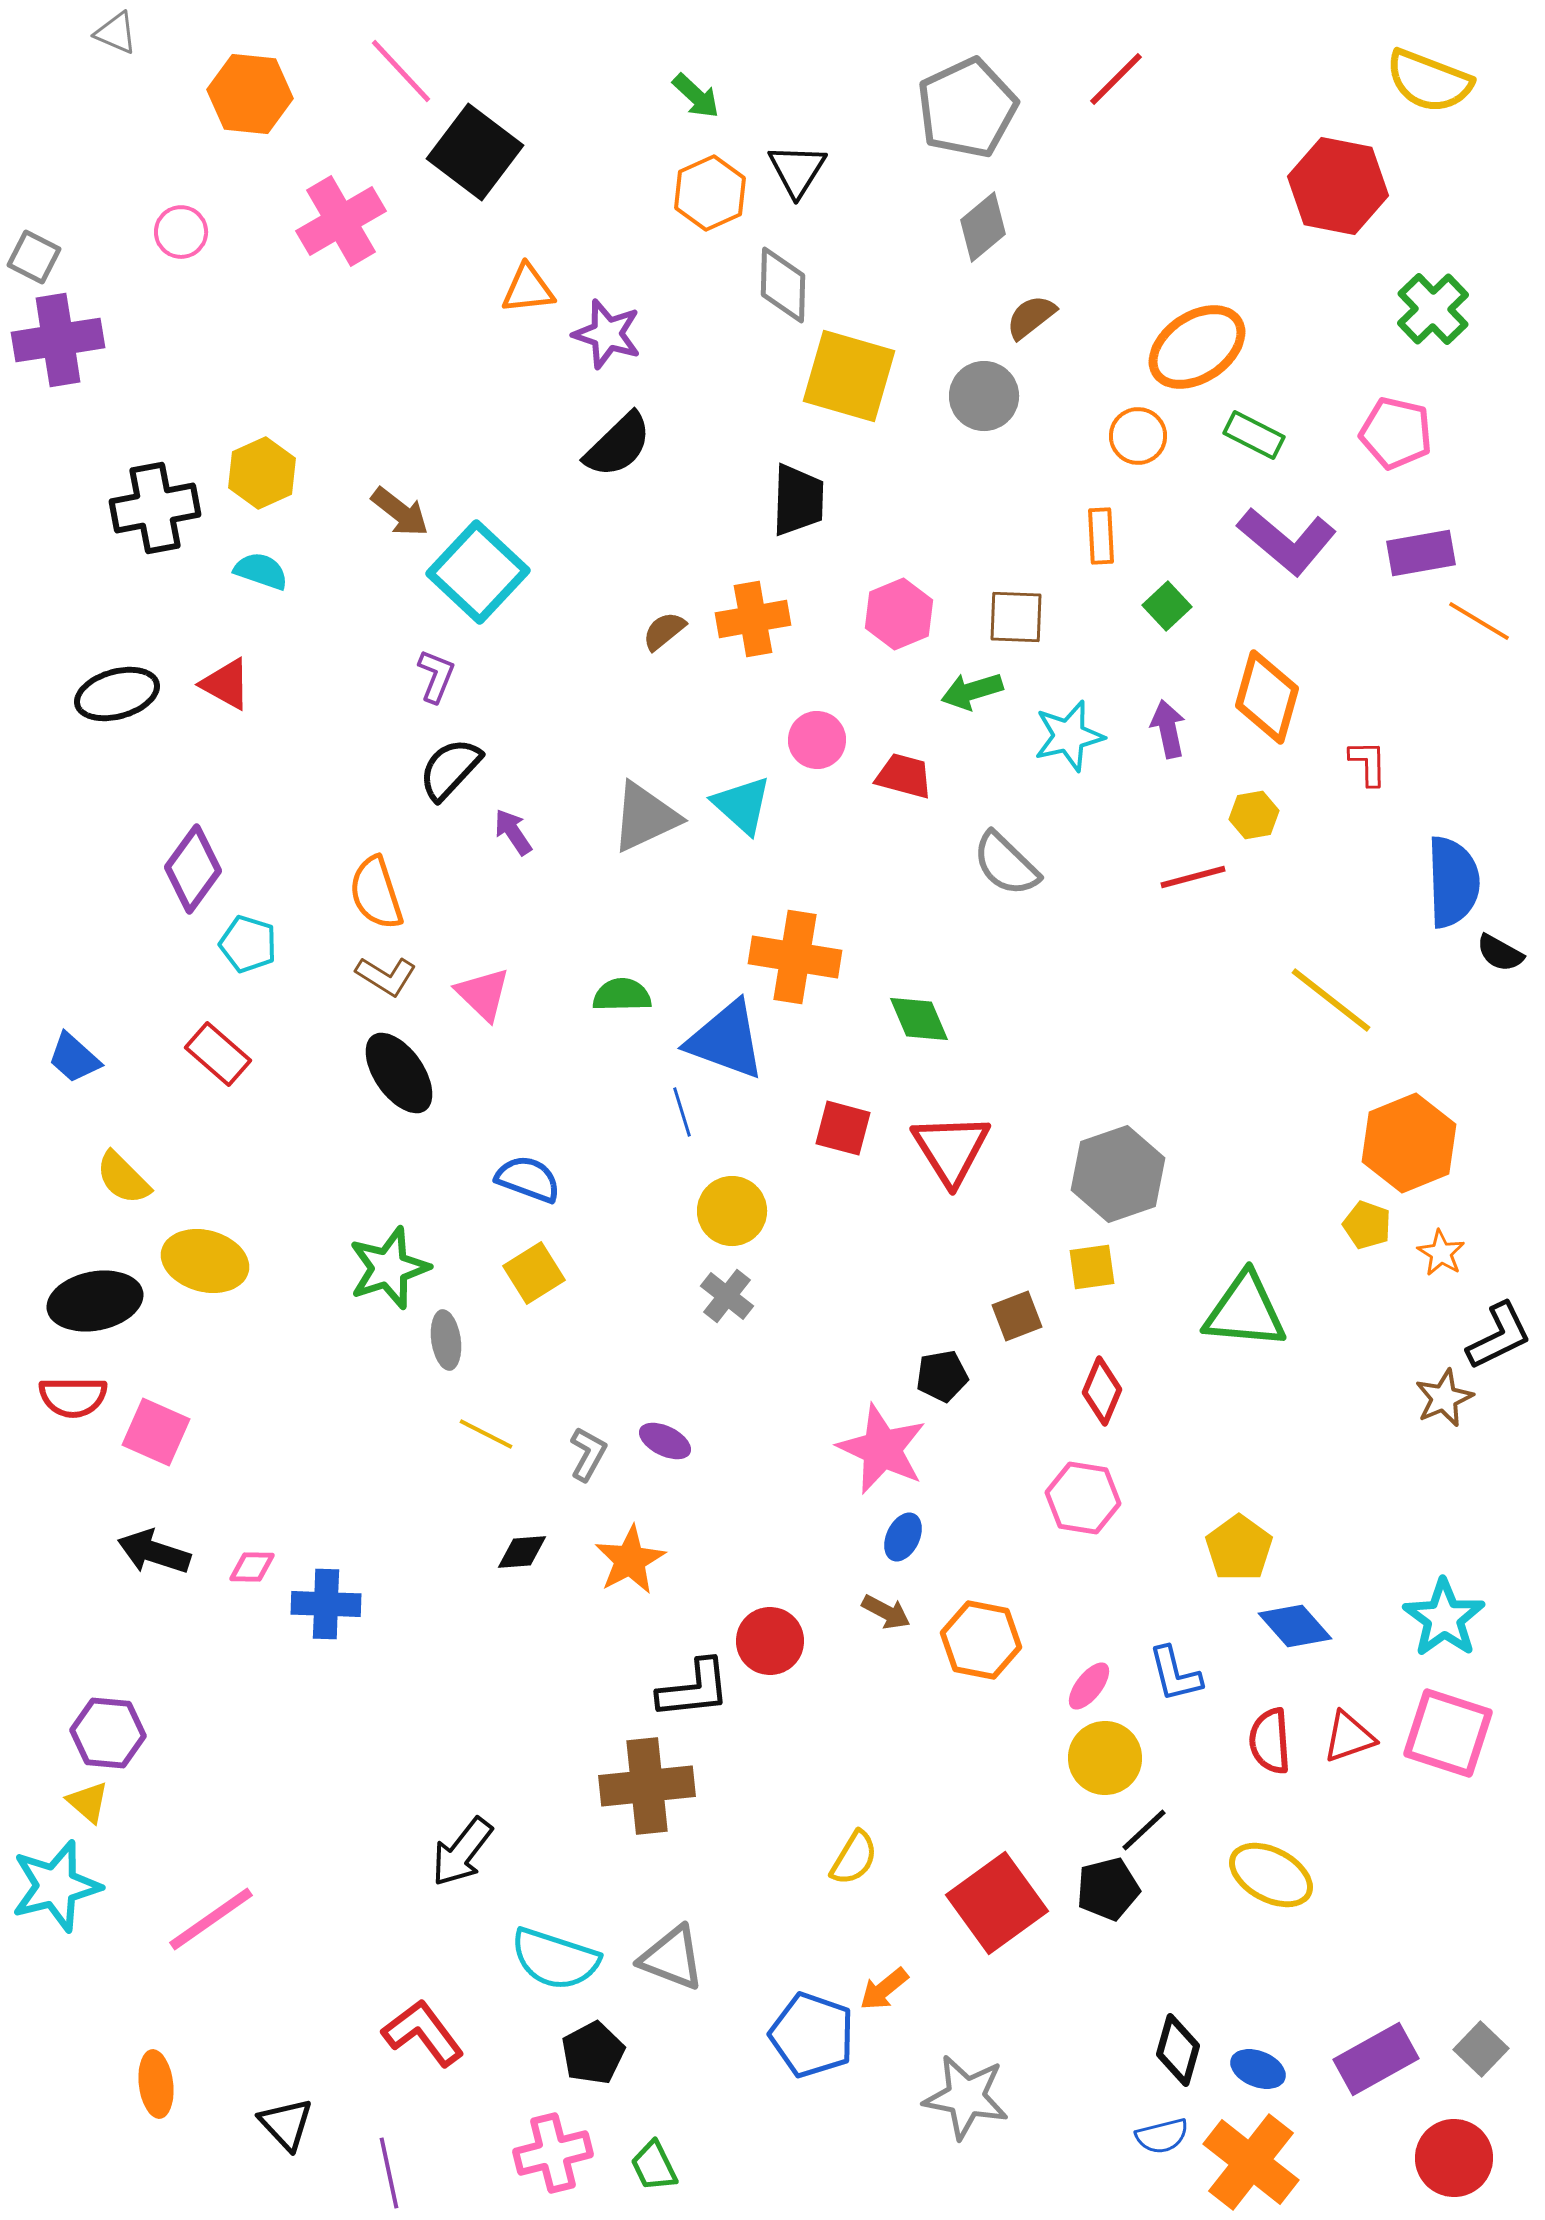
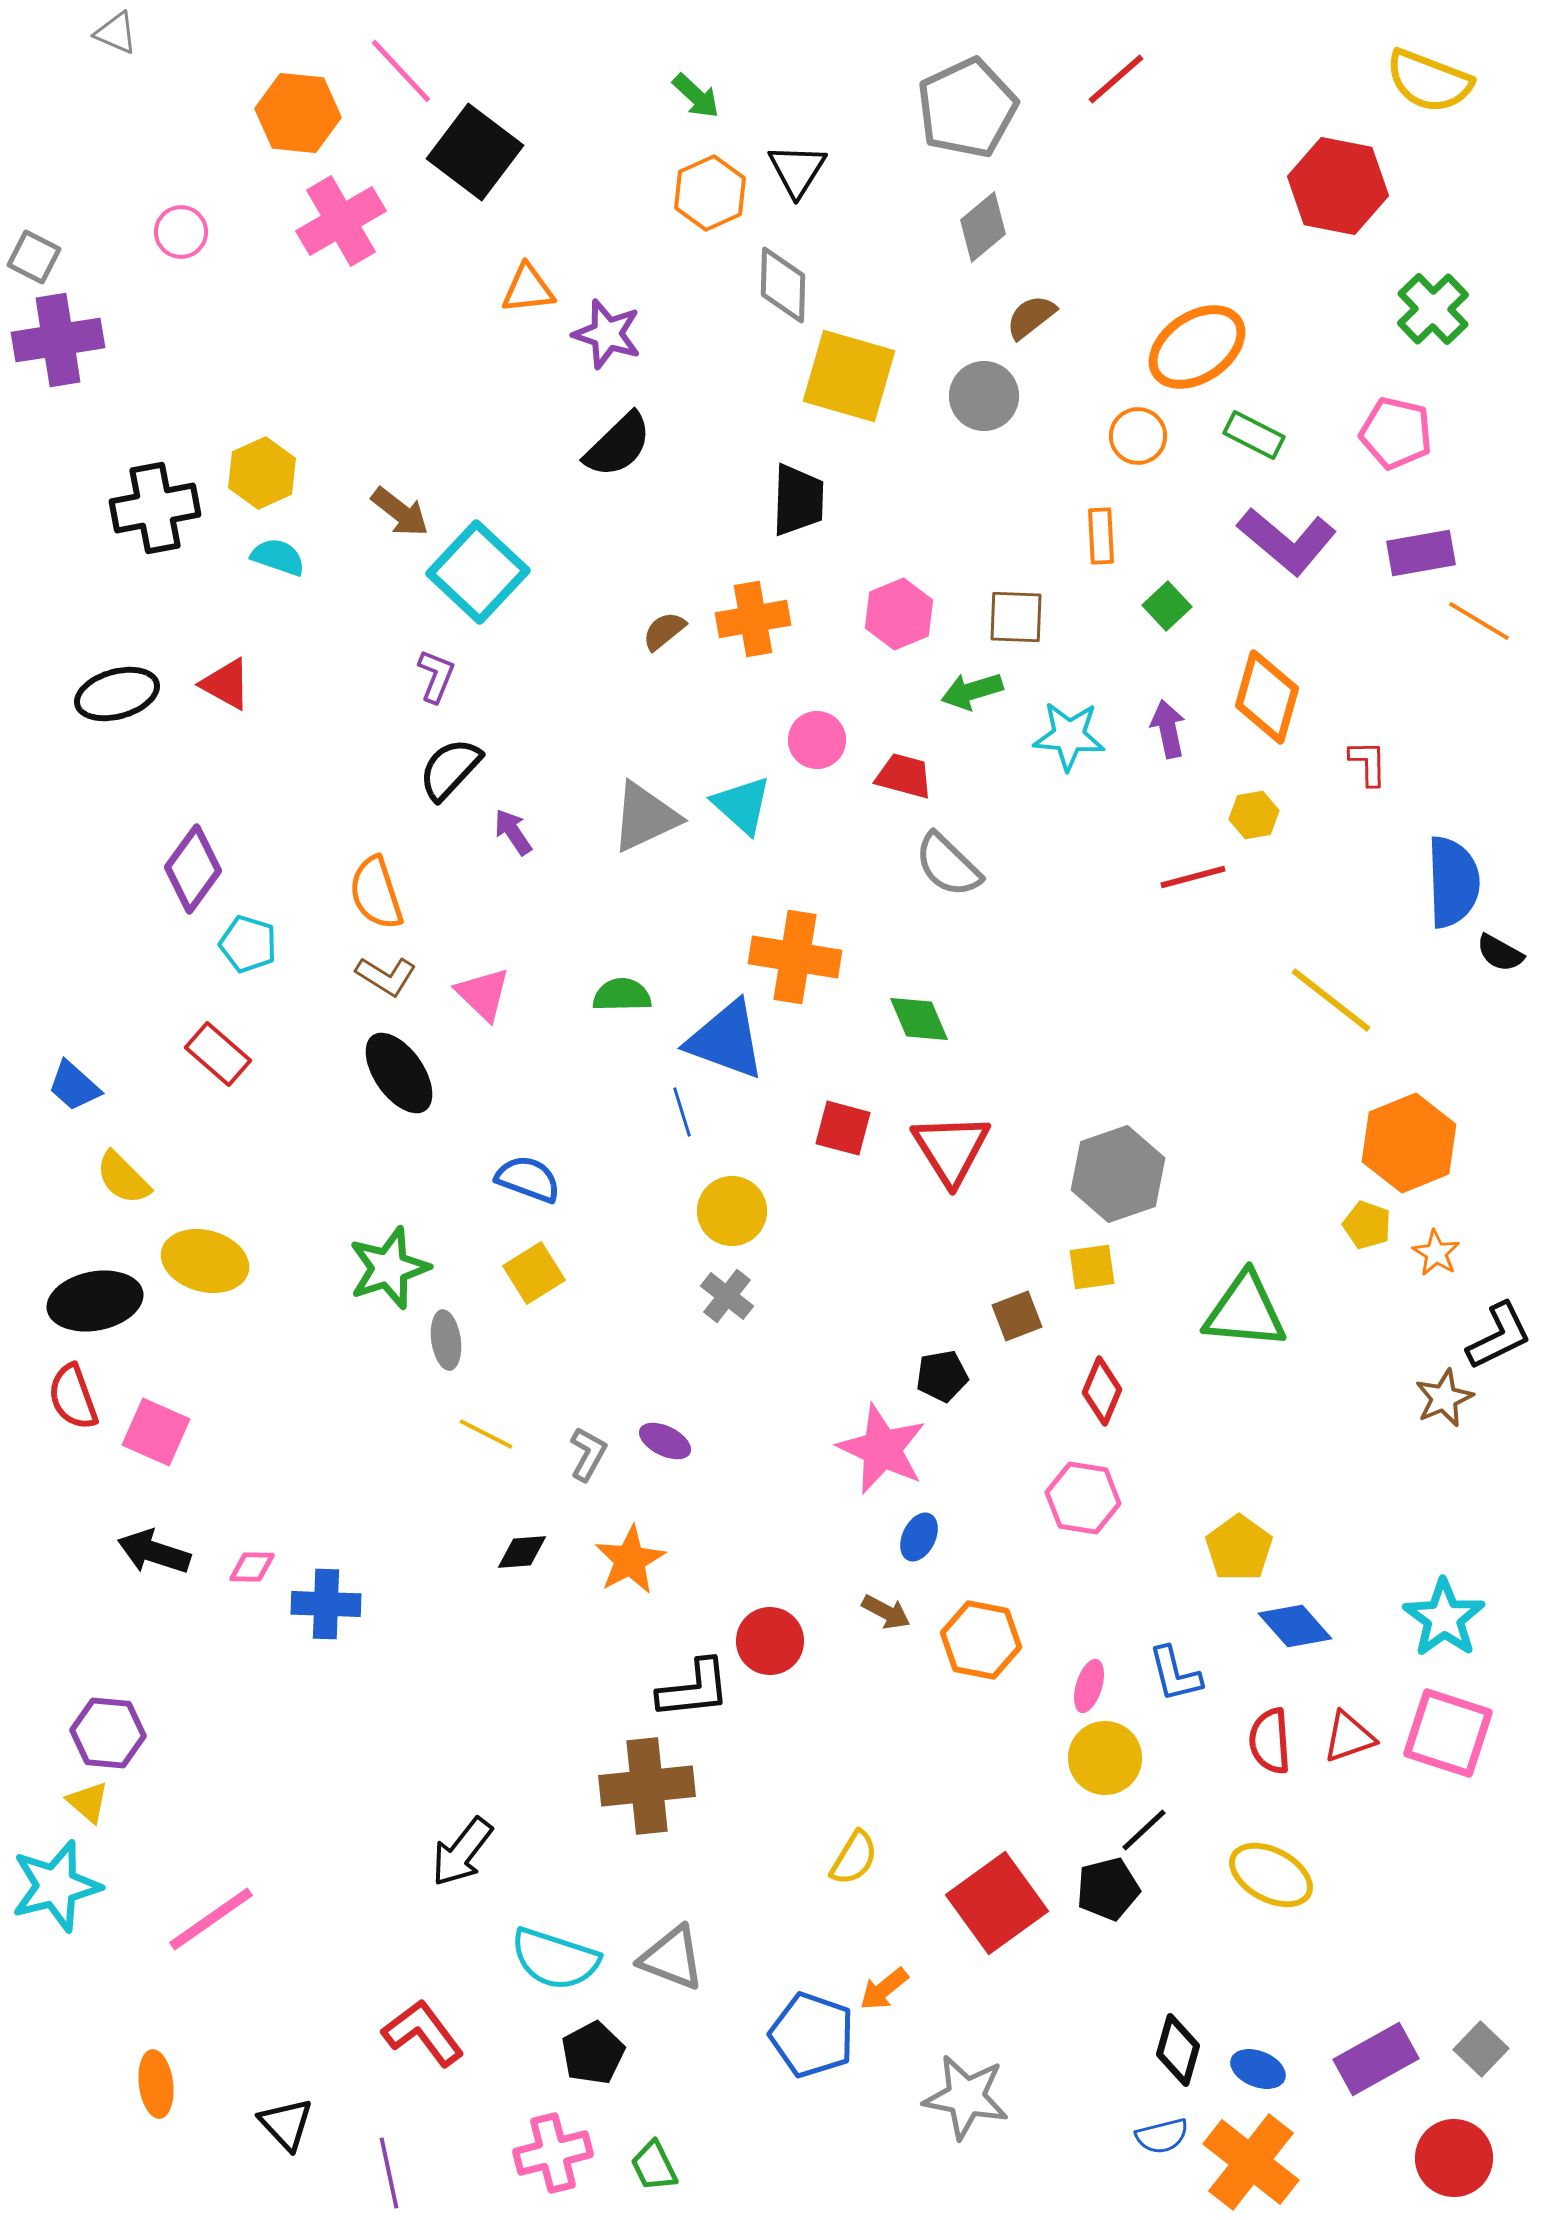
red line at (1116, 79): rotated 4 degrees clockwise
orange hexagon at (250, 94): moved 48 px right, 19 px down
cyan semicircle at (261, 571): moved 17 px right, 14 px up
cyan star at (1069, 736): rotated 18 degrees clockwise
gray semicircle at (1006, 864): moved 58 px left, 1 px down
blue trapezoid at (74, 1058): moved 28 px down
orange star at (1441, 1253): moved 5 px left
red semicircle at (73, 1397): rotated 70 degrees clockwise
blue ellipse at (903, 1537): moved 16 px right
pink ellipse at (1089, 1686): rotated 21 degrees counterclockwise
